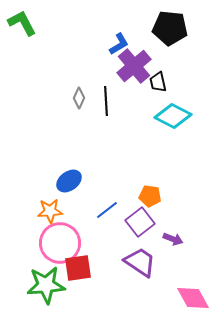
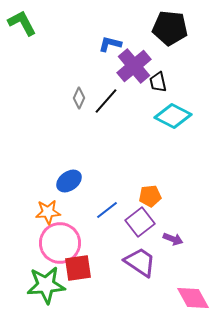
blue L-shape: moved 9 px left; rotated 135 degrees counterclockwise
black line: rotated 44 degrees clockwise
orange pentagon: rotated 15 degrees counterclockwise
orange star: moved 2 px left, 1 px down
